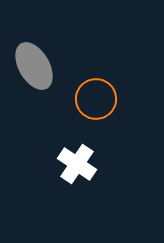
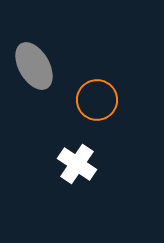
orange circle: moved 1 px right, 1 px down
